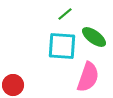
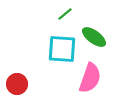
cyan square: moved 3 px down
pink semicircle: moved 2 px right, 1 px down
red circle: moved 4 px right, 1 px up
